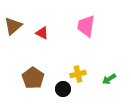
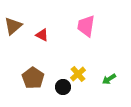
red triangle: moved 2 px down
yellow cross: rotated 28 degrees counterclockwise
black circle: moved 2 px up
